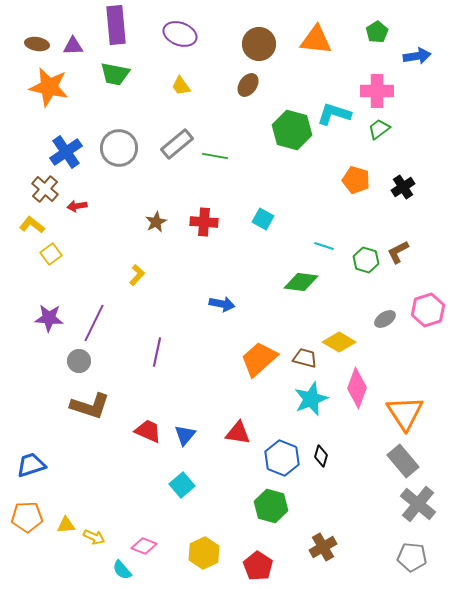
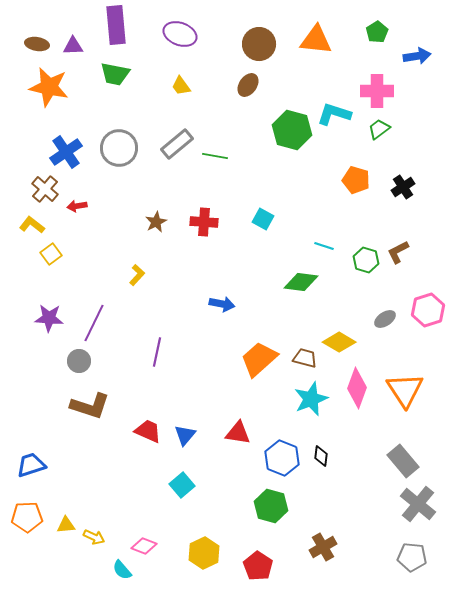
orange triangle at (405, 413): moved 23 px up
black diamond at (321, 456): rotated 10 degrees counterclockwise
